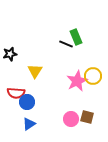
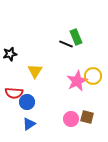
red semicircle: moved 2 px left
